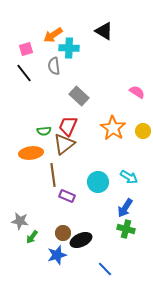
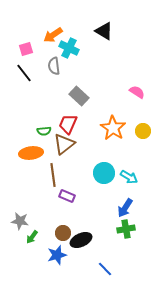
cyan cross: rotated 24 degrees clockwise
red trapezoid: moved 2 px up
cyan circle: moved 6 px right, 9 px up
green cross: rotated 24 degrees counterclockwise
